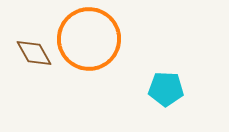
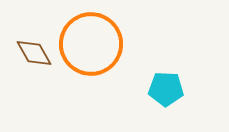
orange circle: moved 2 px right, 5 px down
